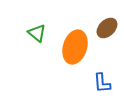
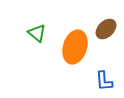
brown ellipse: moved 1 px left, 1 px down
blue L-shape: moved 2 px right, 2 px up
